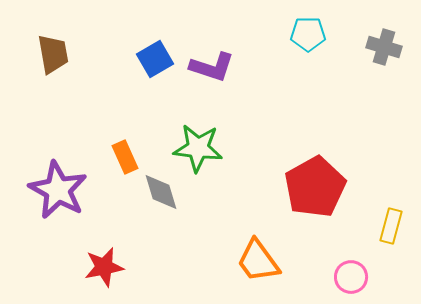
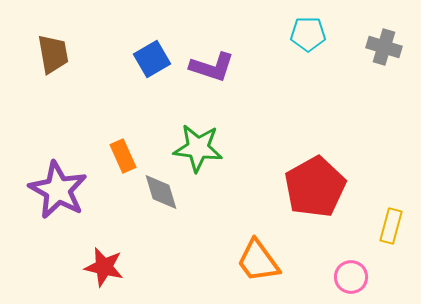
blue square: moved 3 px left
orange rectangle: moved 2 px left, 1 px up
red star: rotated 24 degrees clockwise
